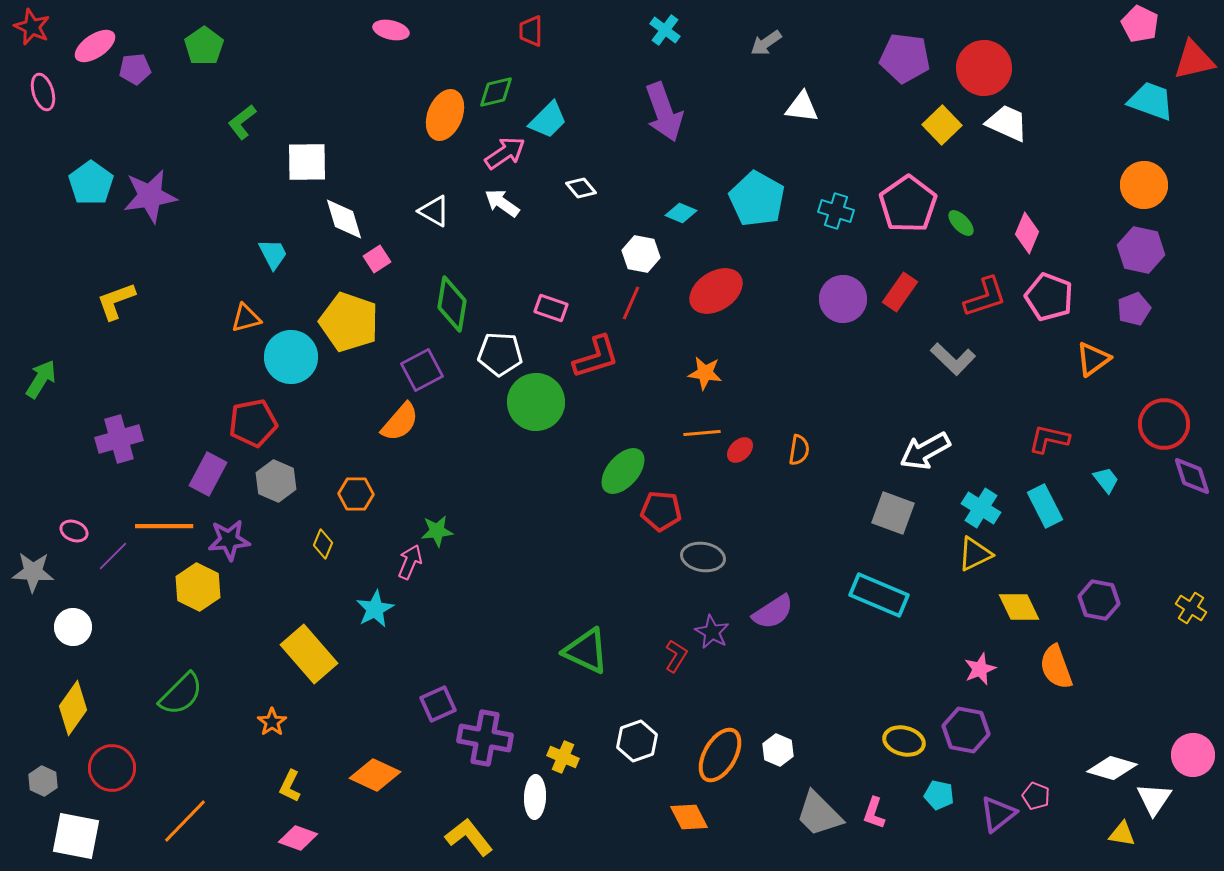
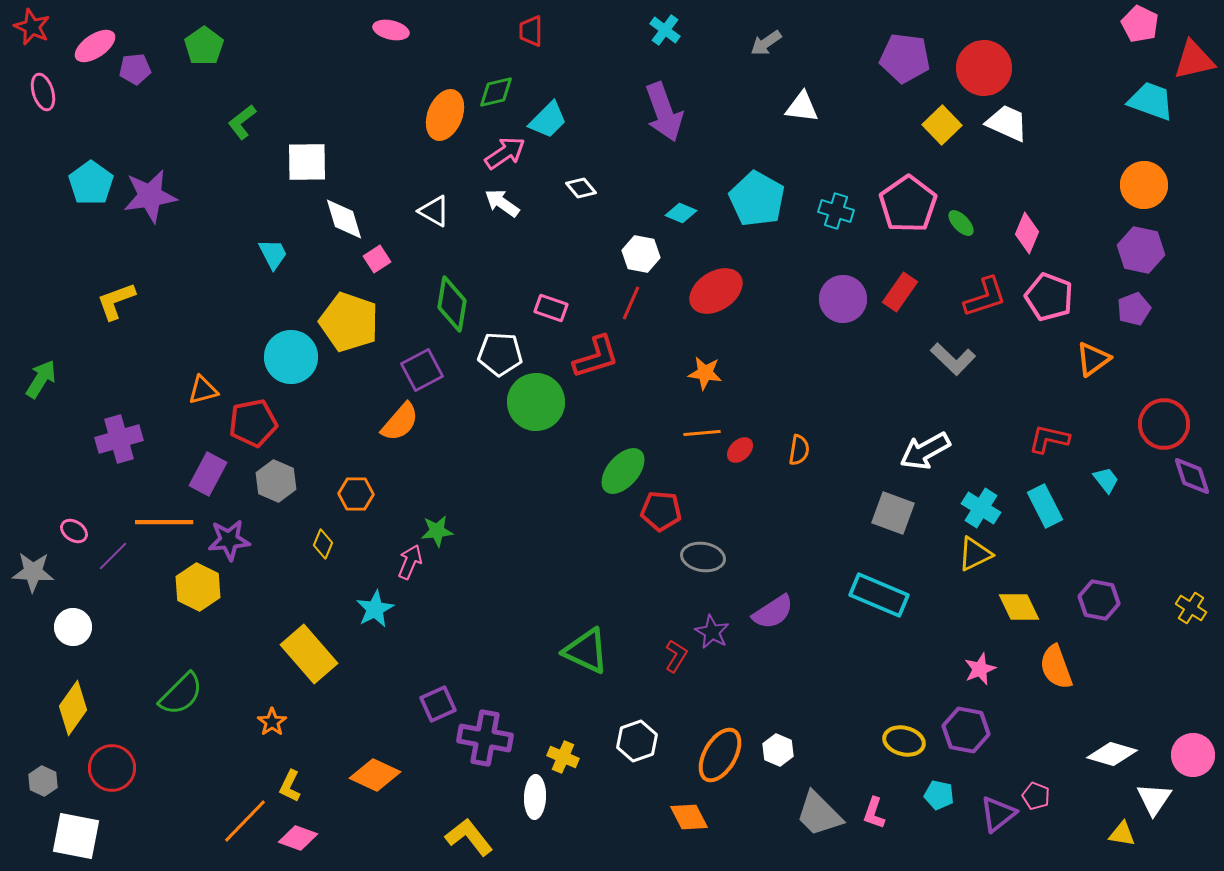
orange triangle at (246, 318): moved 43 px left, 72 px down
orange line at (164, 526): moved 4 px up
pink ellipse at (74, 531): rotated 12 degrees clockwise
white diamond at (1112, 768): moved 14 px up
orange line at (185, 821): moved 60 px right
